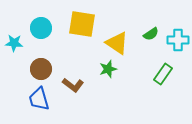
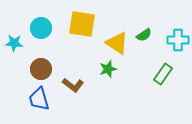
green semicircle: moved 7 px left, 1 px down
